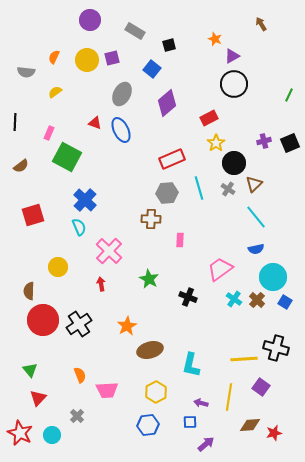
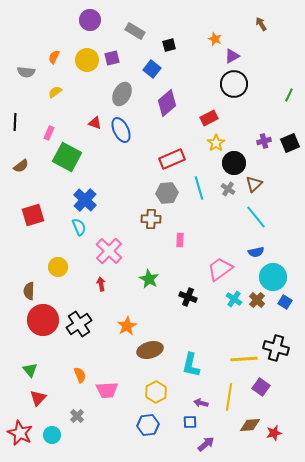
blue semicircle at (256, 249): moved 3 px down
